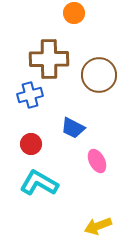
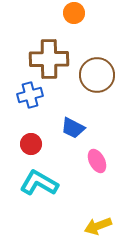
brown circle: moved 2 px left
